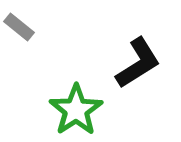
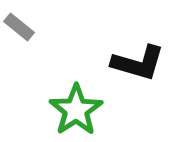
black L-shape: rotated 48 degrees clockwise
